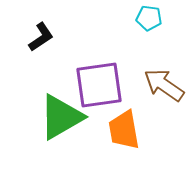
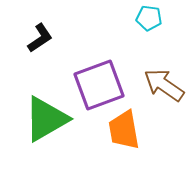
black L-shape: moved 1 px left, 1 px down
purple square: rotated 12 degrees counterclockwise
green triangle: moved 15 px left, 2 px down
